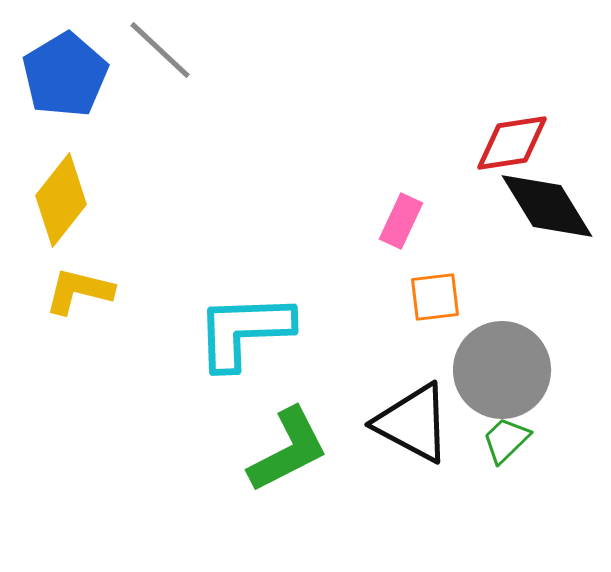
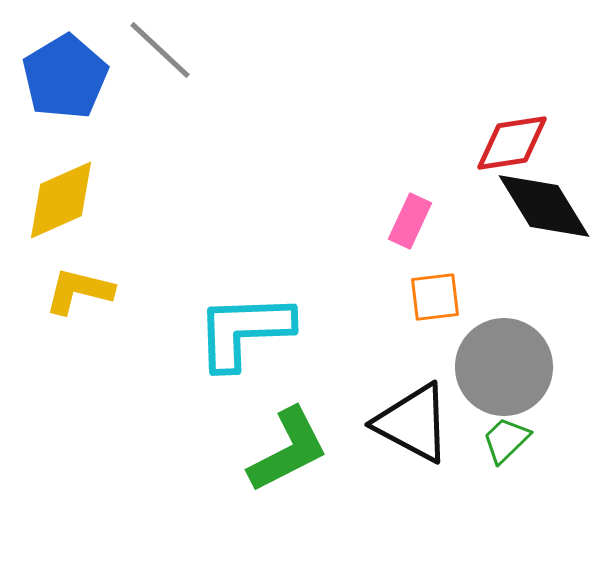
blue pentagon: moved 2 px down
yellow diamond: rotated 28 degrees clockwise
black diamond: moved 3 px left
pink rectangle: moved 9 px right
gray circle: moved 2 px right, 3 px up
